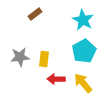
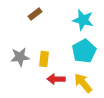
cyan star: rotated 15 degrees counterclockwise
